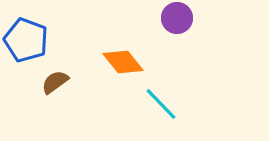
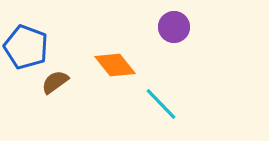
purple circle: moved 3 px left, 9 px down
blue pentagon: moved 7 px down
orange diamond: moved 8 px left, 3 px down
